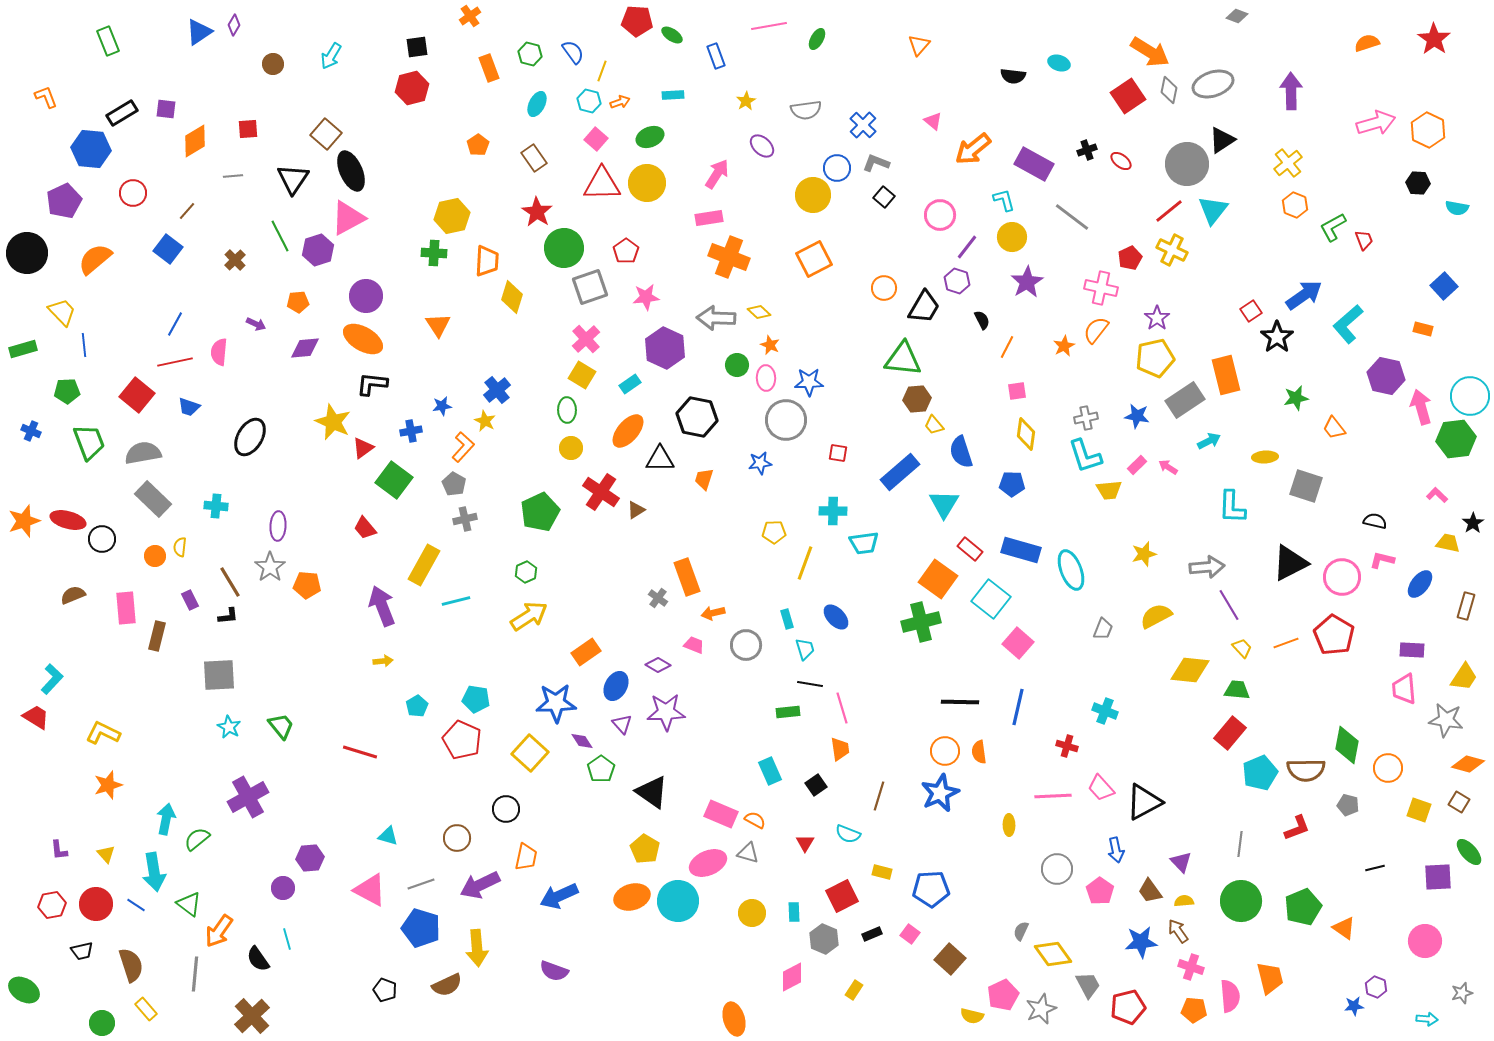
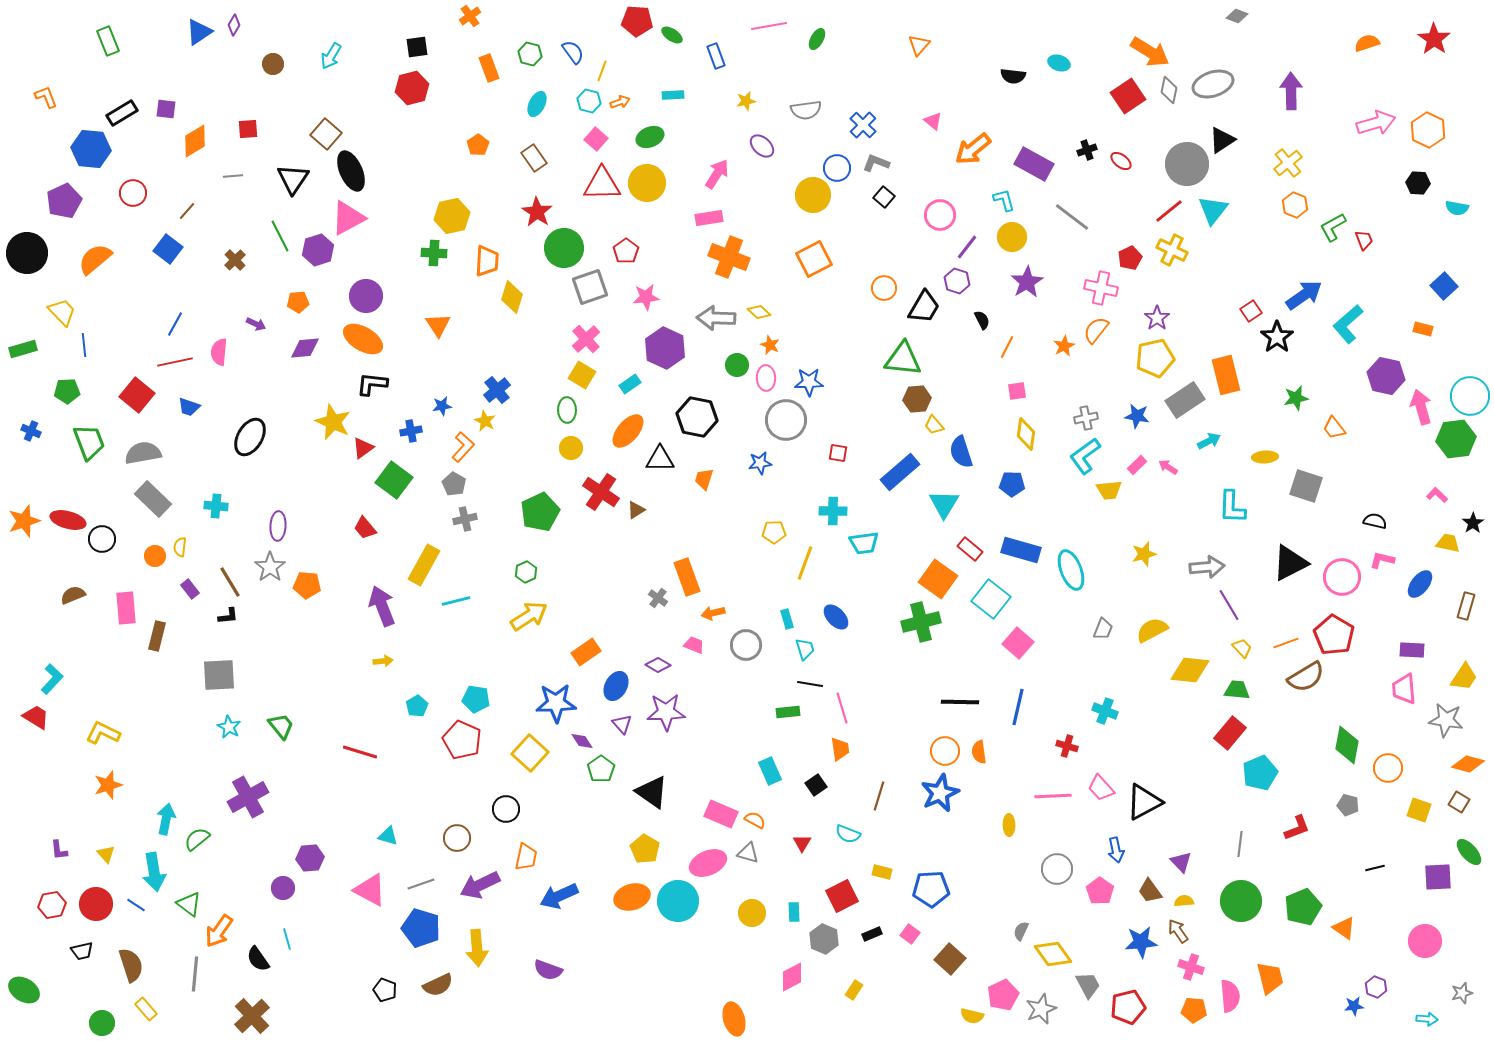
yellow star at (746, 101): rotated 18 degrees clockwise
cyan L-shape at (1085, 456): rotated 72 degrees clockwise
purple rectangle at (190, 600): moved 11 px up; rotated 12 degrees counterclockwise
yellow semicircle at (1156, 616): moved 4 px left, 14 px down
brown semicircle at (1306, 770): moved 93 px up; rotated 30 degrees counterclockwise
red triangle at (805, 843): moved 3 px left
purple semicircle at (554, 971): moved 6 px left, 1 px up
brown semicircle at (447, 985): moved 9 px left
